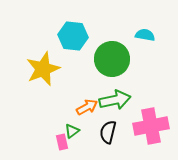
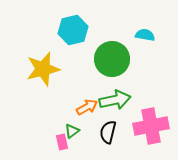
cyan hexagon: moved 6 px up; rotated 20 degrees counterclockwise
yellow star: rotated 8 degrees clockwise
